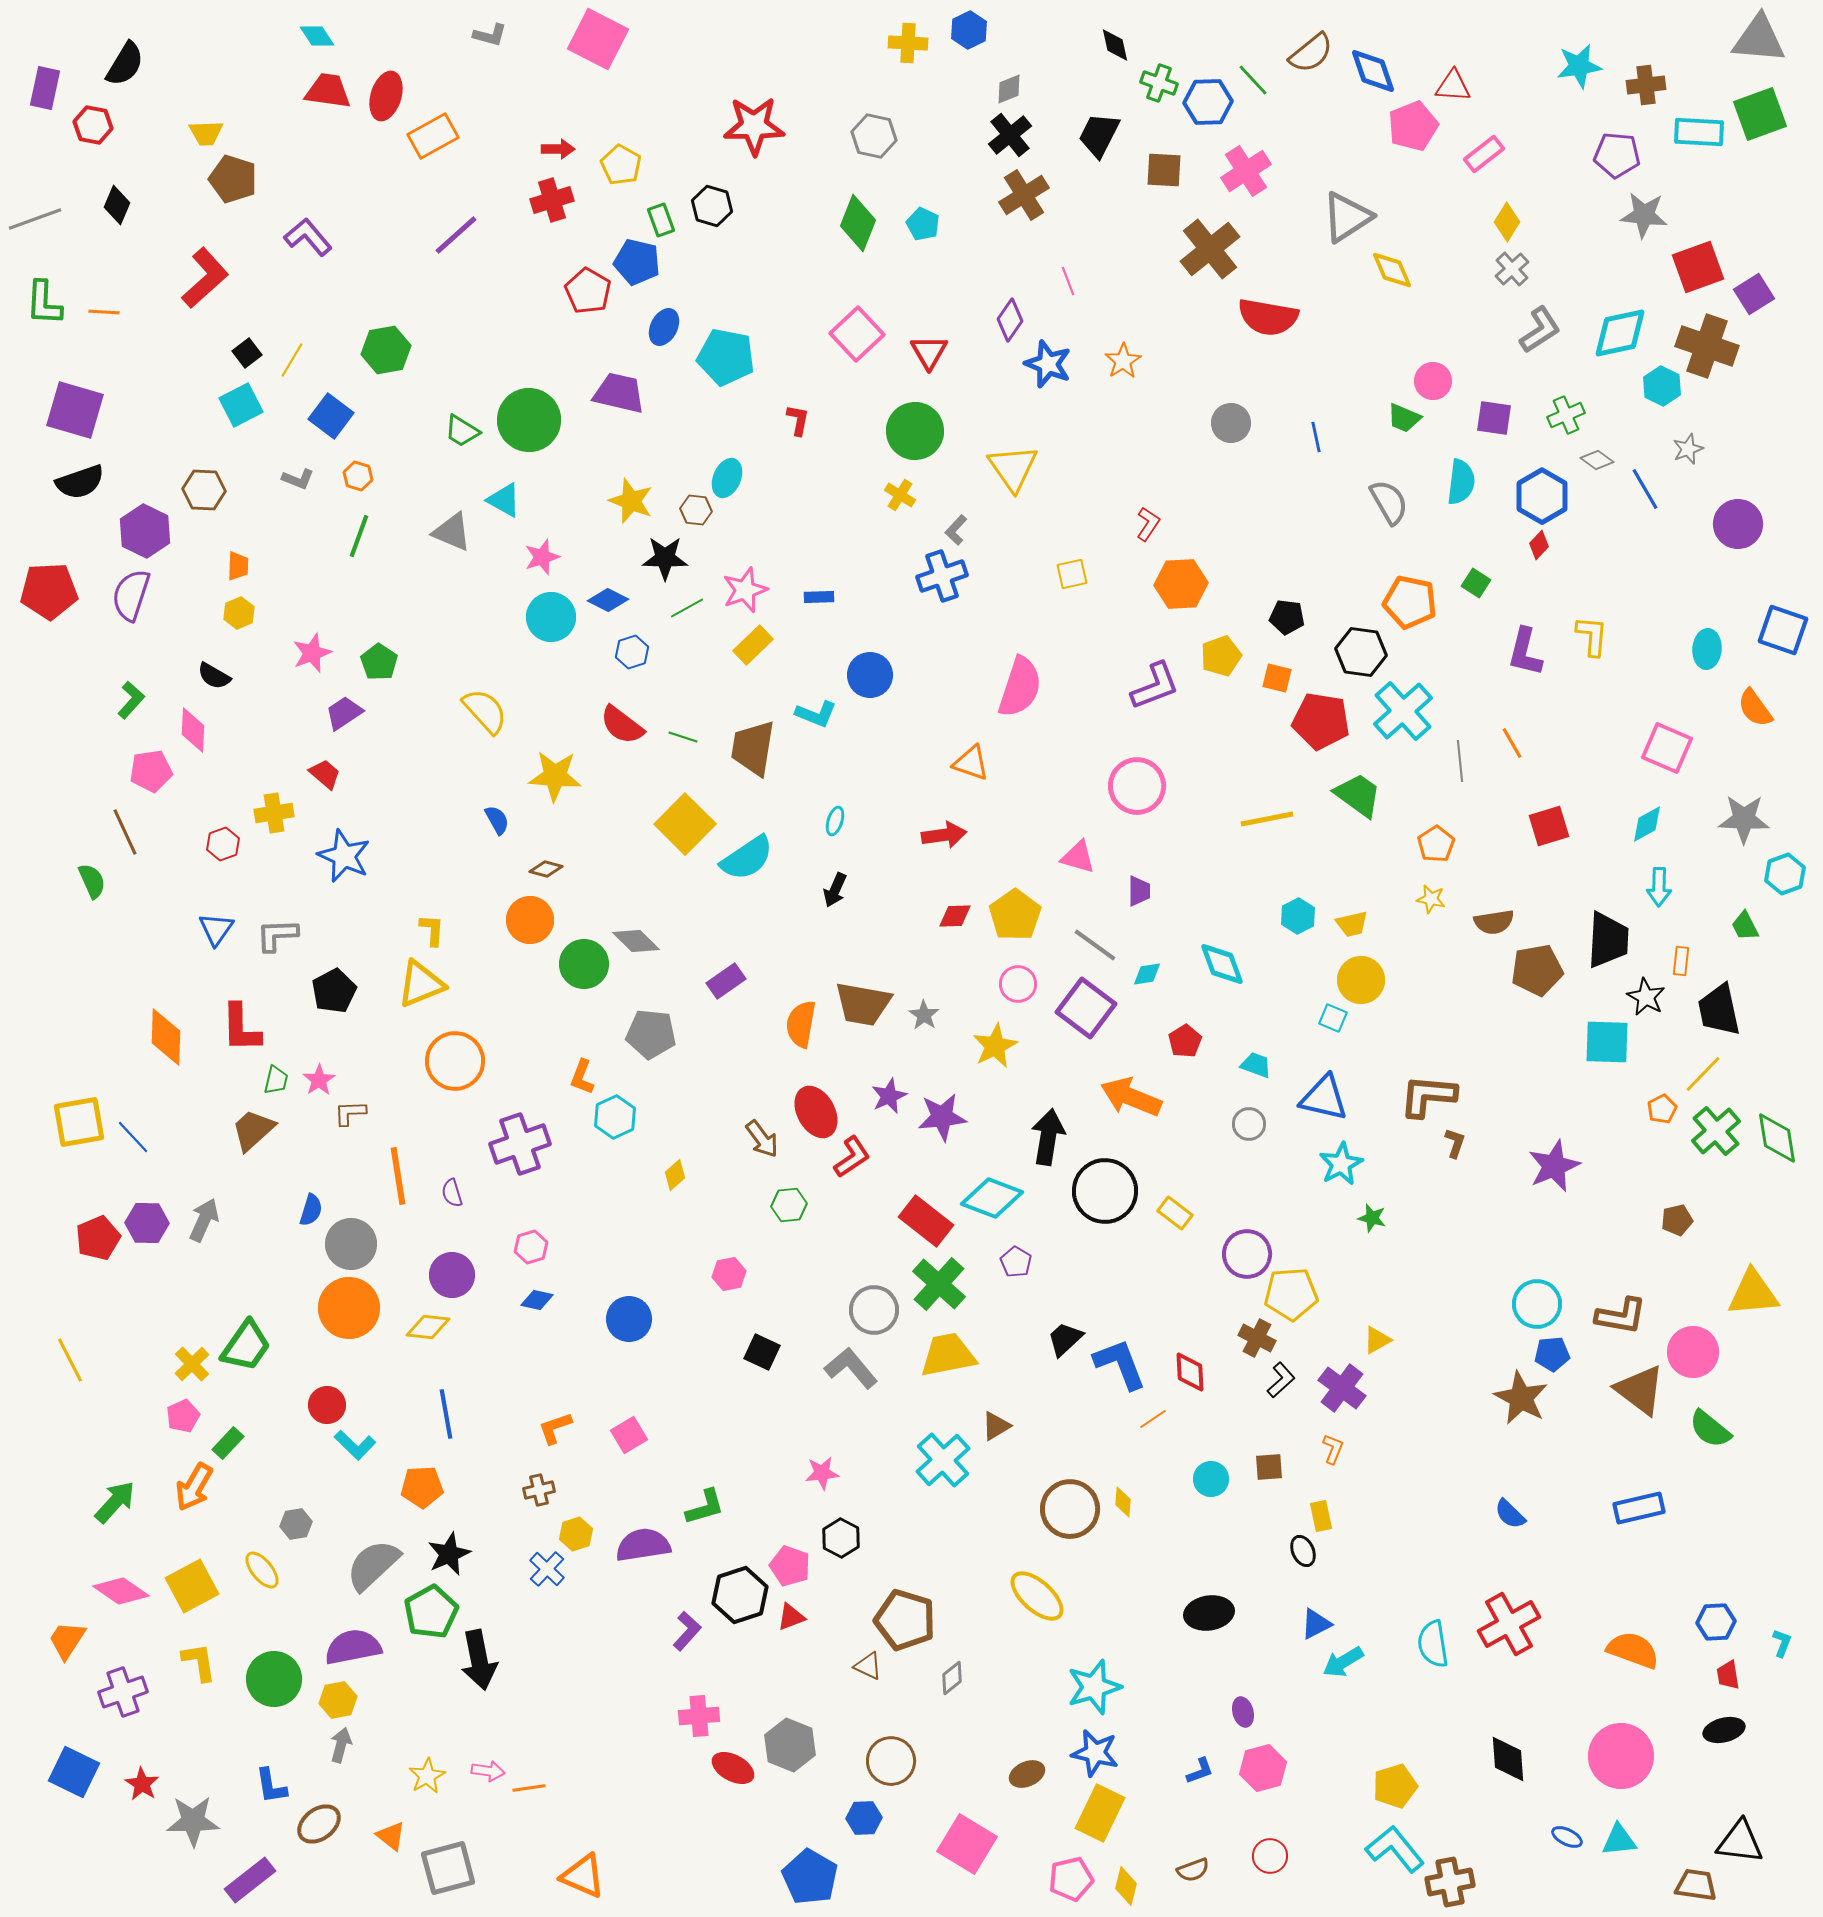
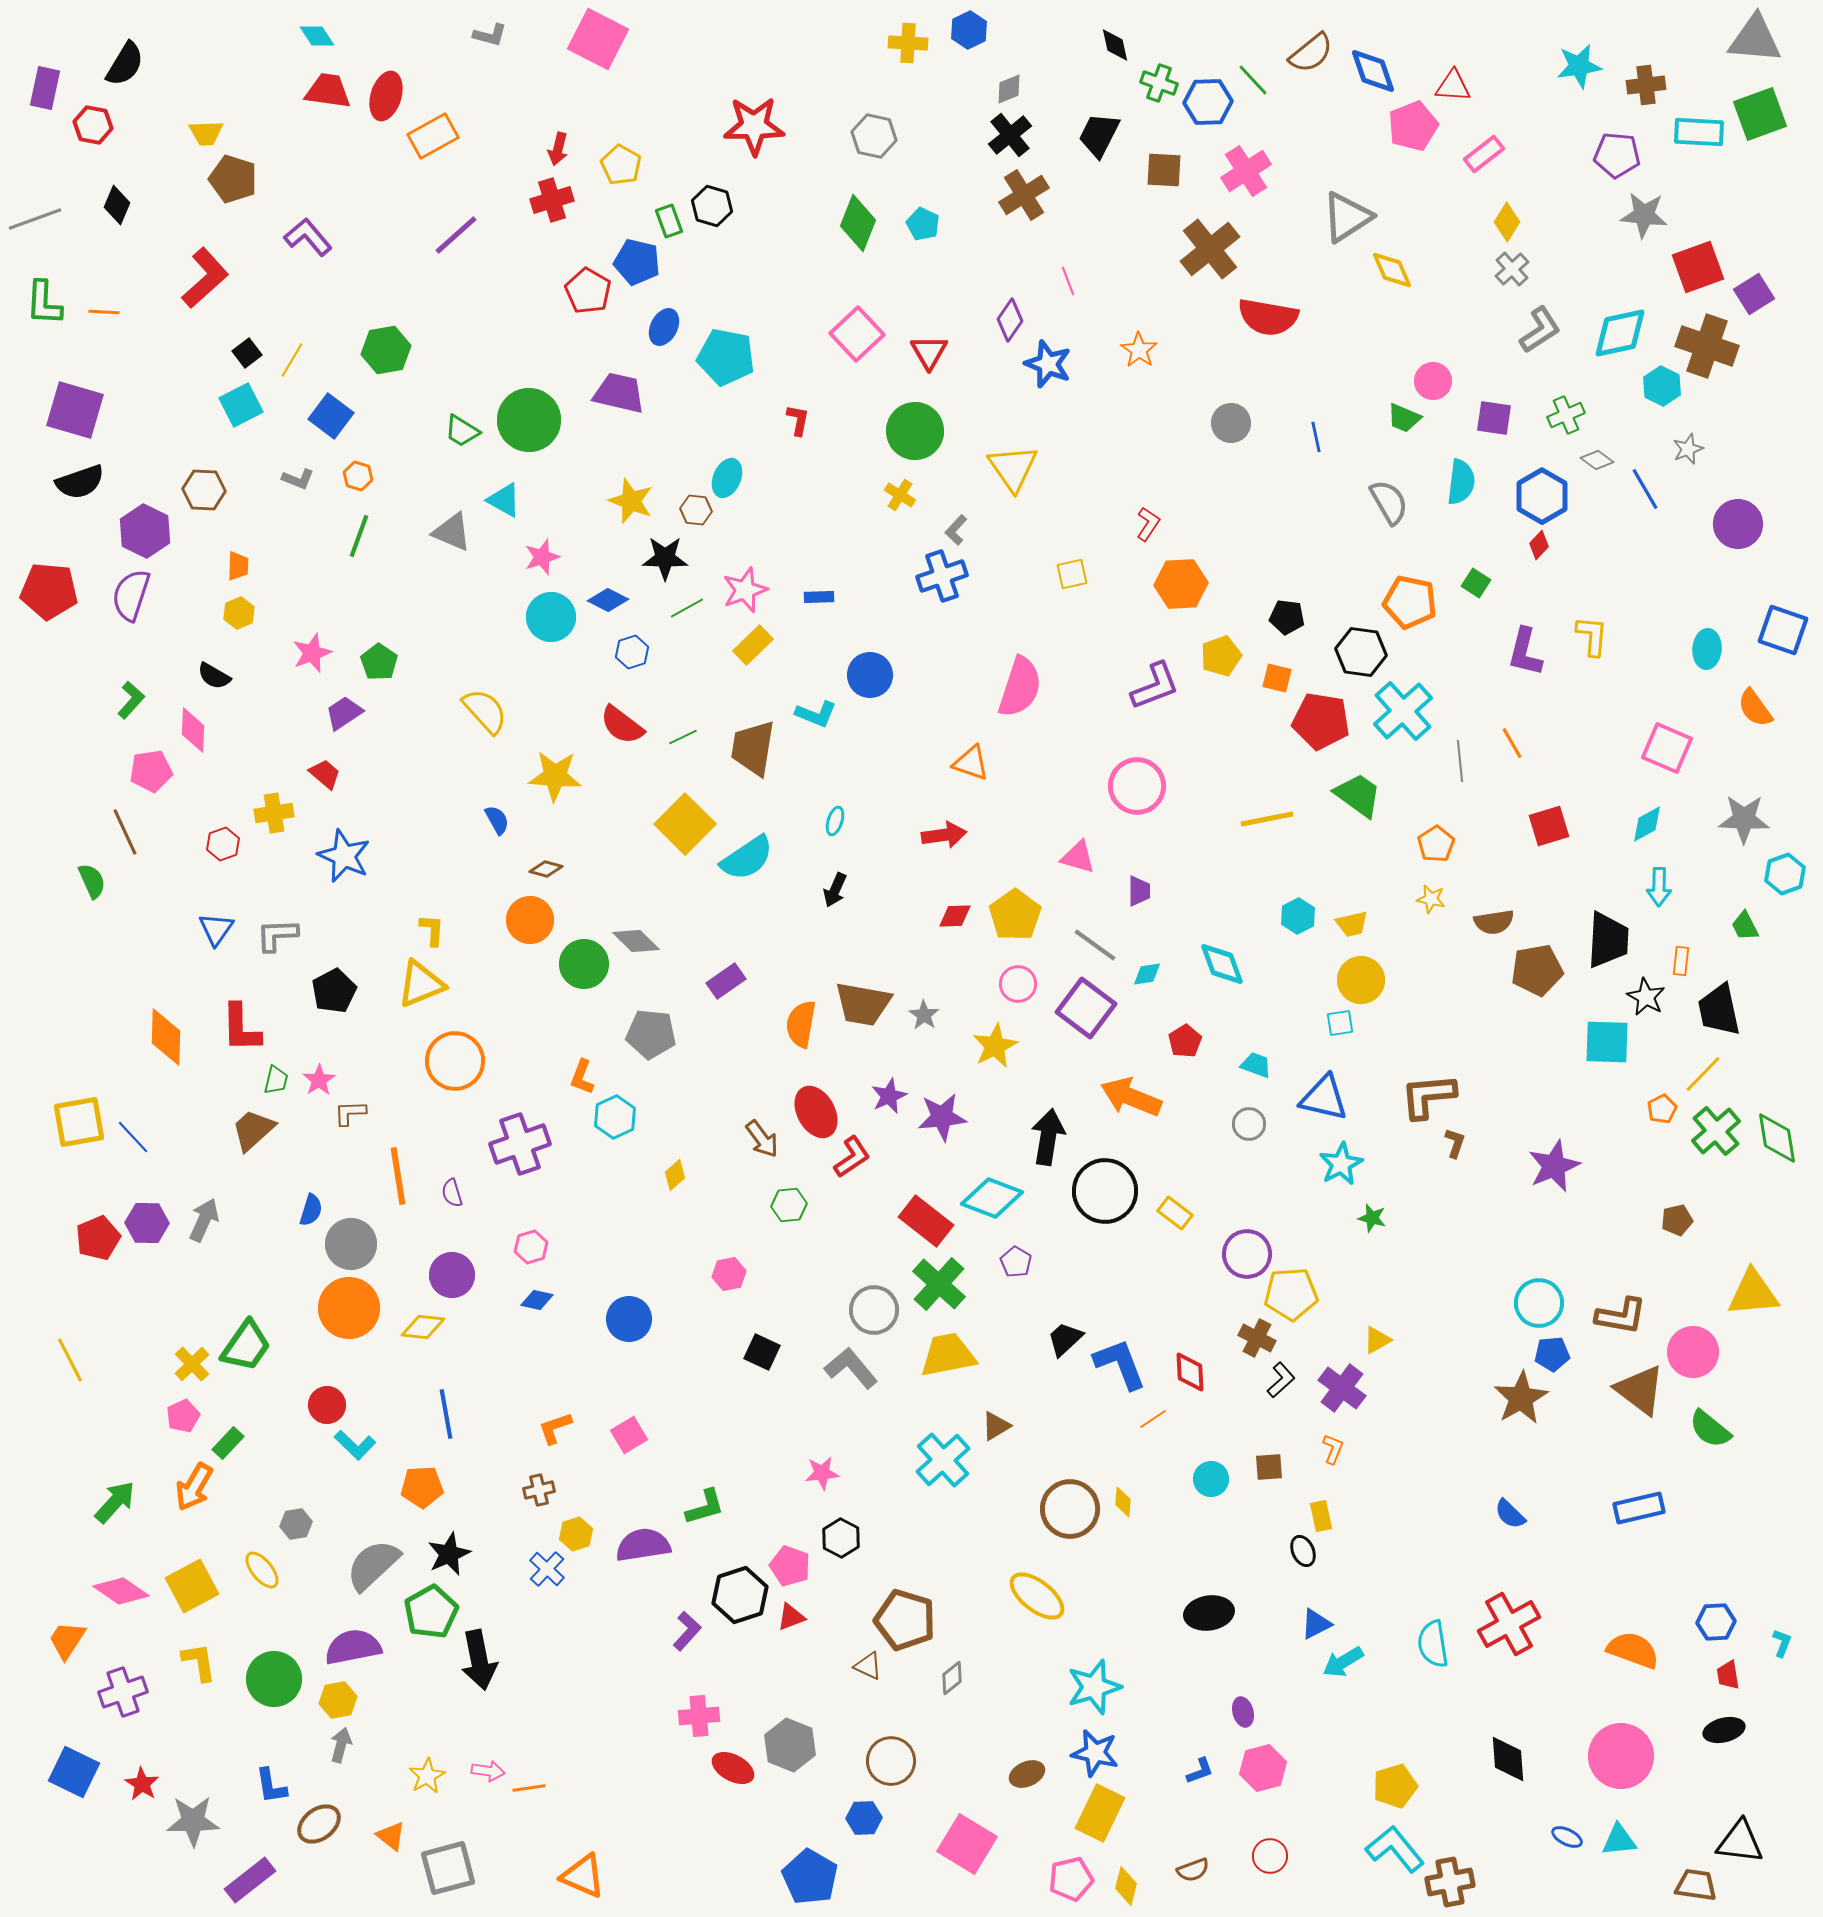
gray triangle at (1759, 39): moved 4 px left
red arrow at (558, 149): rotated 104 degrees clockwise
green rectangle at (661, 220): moved 8 px right, 1 px down
orange star at (1123, 361): moved 16 px right, 11 px up; rotated 6 degrees counterclockwise
red pentagon at (49, 591): rotated 8 degrees clockwise
green line at (683, 737): rotated 44 degrees counterclockwise
cyan square at (1333, 1018): moved 7 px right, 5 px down; rotated 32 degrees counterclockwise
brown L-shape at (1428, 1096): rotated 10 degrees counterclockwise
cyan circle at (1537, 1304): moved 2 px right, 1 px up
yellow diamond at (428, 1327): moved 5 px left
brown star at (1521, 1398): rotated 14 degrees clockwise
yellow ellipse at (1037, 1596): rotated 4 degrees counterclockwise
